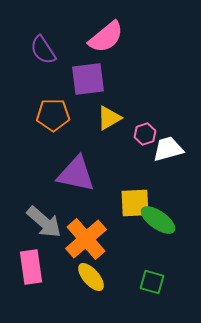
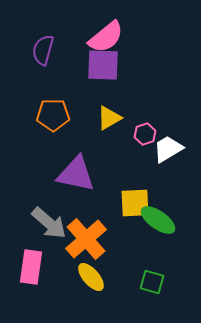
purple semicircle: rotated 48 degrees clockwise
purple square: moved 15 px right, 14 px up; rotated 9 degrees clockwise
white trapezoid: rotated 16 degrees counterclockwise
gray arrow: moved 5 px right, 1 px down
pink rectangle: rotated 16 degrees clockwise
